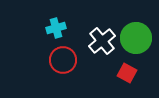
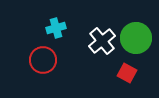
red circle: moved 20 px left
